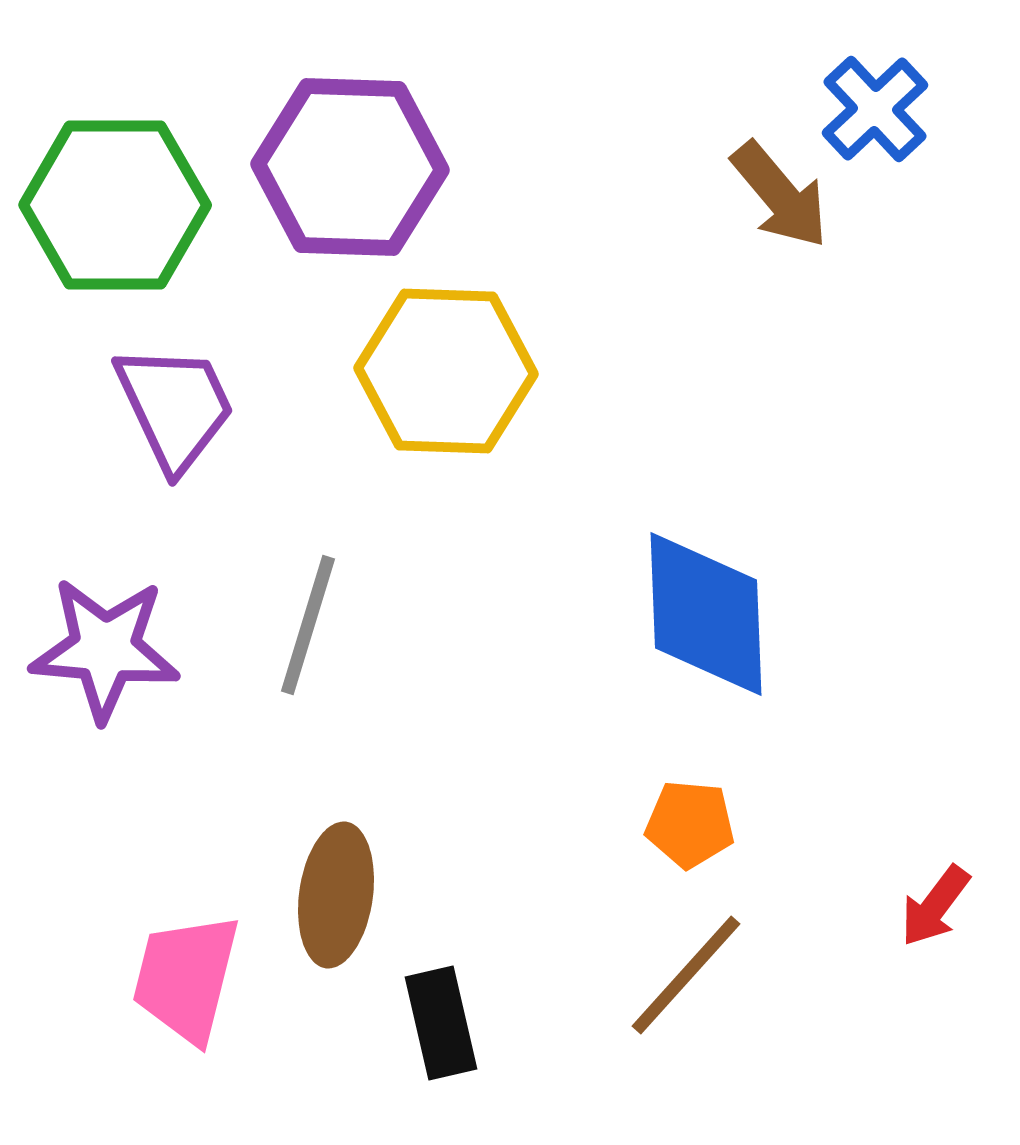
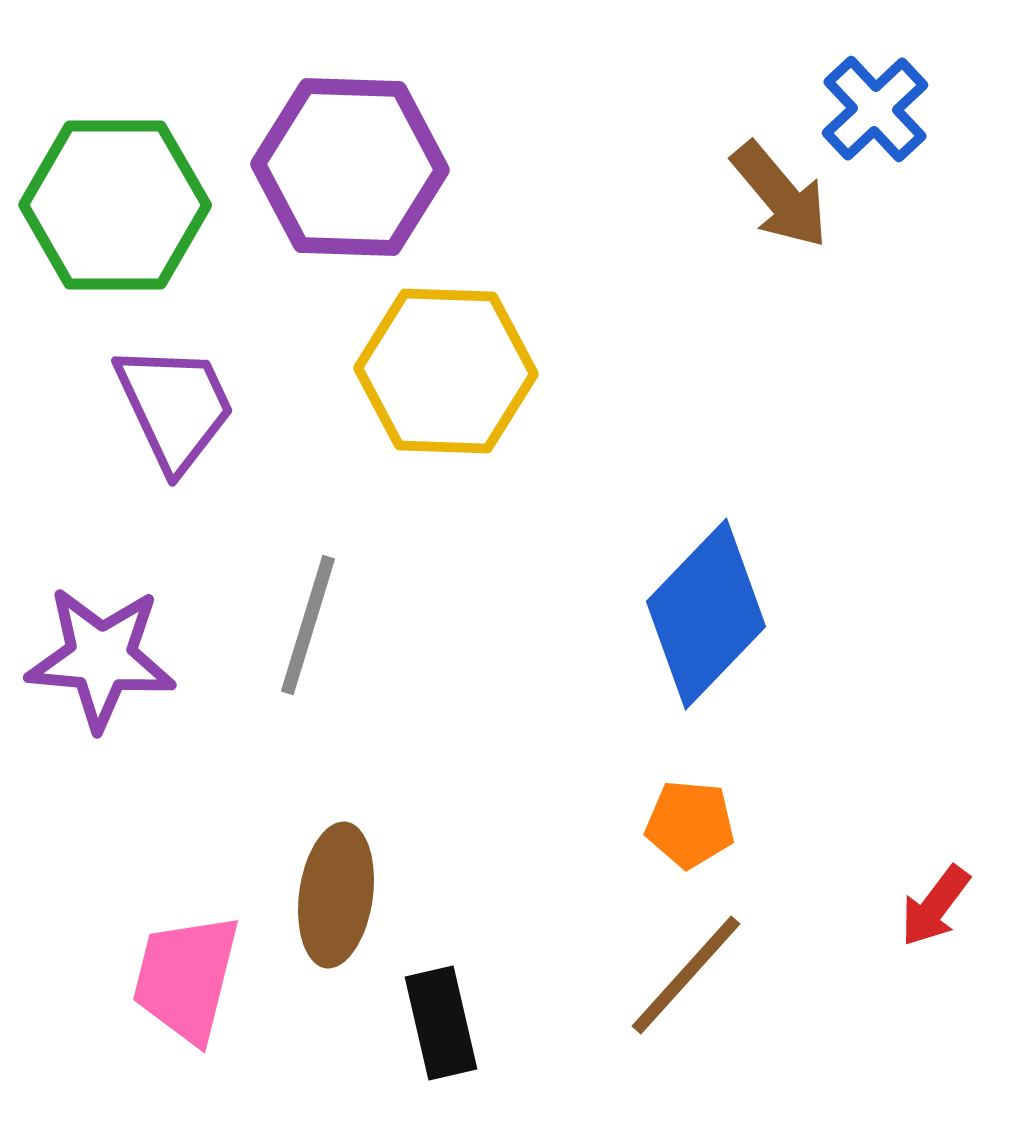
blue diamond: rotated 46 degrees clockwise
purple star: moved 4 px left, 9 px down
